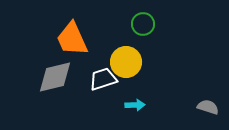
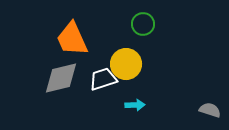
yellow circle: moved 2 px down
gray diamond: moved 6 px right, 1 px down
gray semicircle: moved 2 px right, 3 px down
